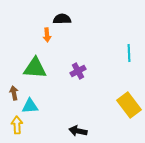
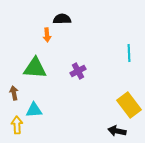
cyan triangle: moved 4 px right, 4 px down
black arrow: moved 39 px right
